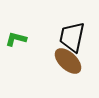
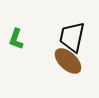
green L-shape: rotated 85 degrees counterclockwise
